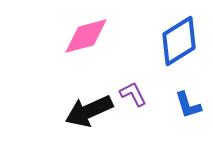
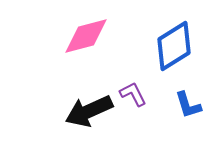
blue diamond: moved 5 px left, 5 px down
